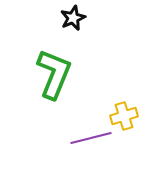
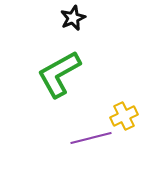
green L-shape: moved 5 px right; rotated 141 degrees counterclockwise
yellow cross: rotated 8 degrees counterclockwise
